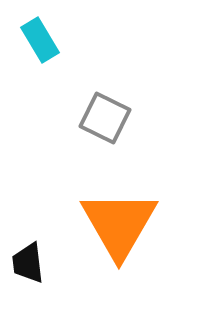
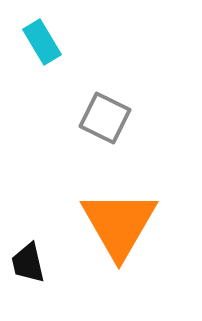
cyan rectangle: moved 2 px right, 2 px down
black trapezoid: rotated 6 degrees counterclockwise
